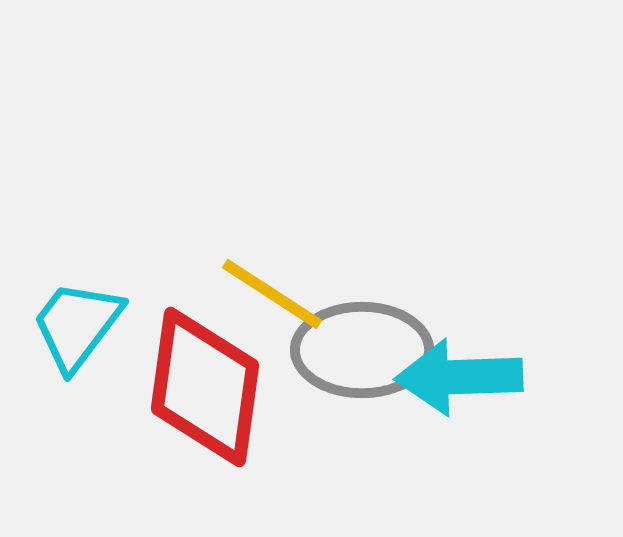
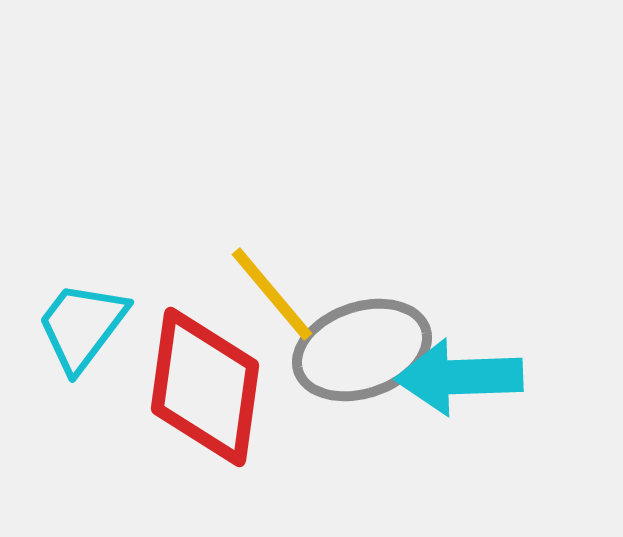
yellow line: rotated 17 degrees clockwise
cyan trapezoid: moved 5 px right, 1 px down
gray ellipse: rotated 19 degrees counterclockwise
